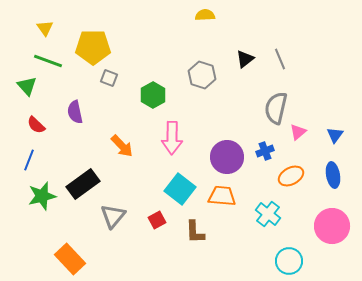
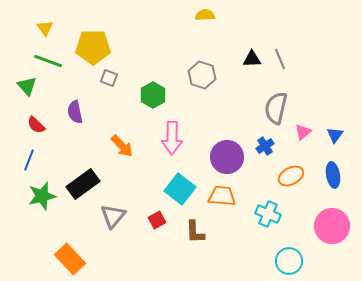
black triangle: moved 7 px right; rotated 36 degrees clockwise
pink triangle: moved 5 px right
blue cross: moved 5 px up; rotated 12 degrees counterclockwise
cyan cross: rotated 15 degrees counterclockwise
